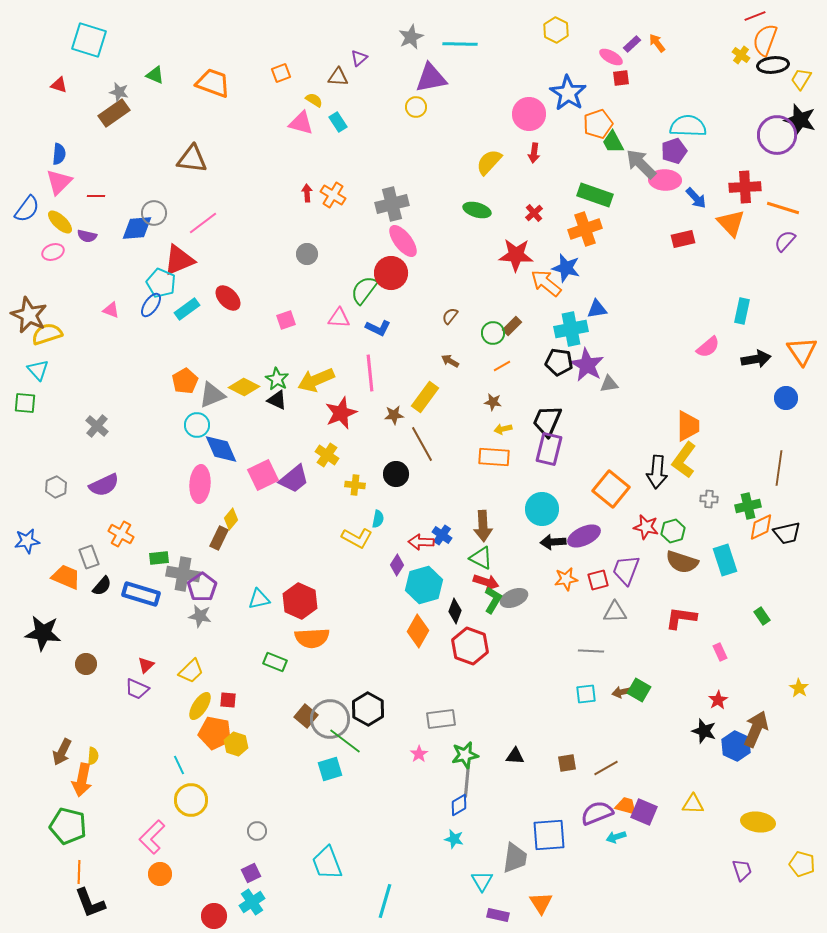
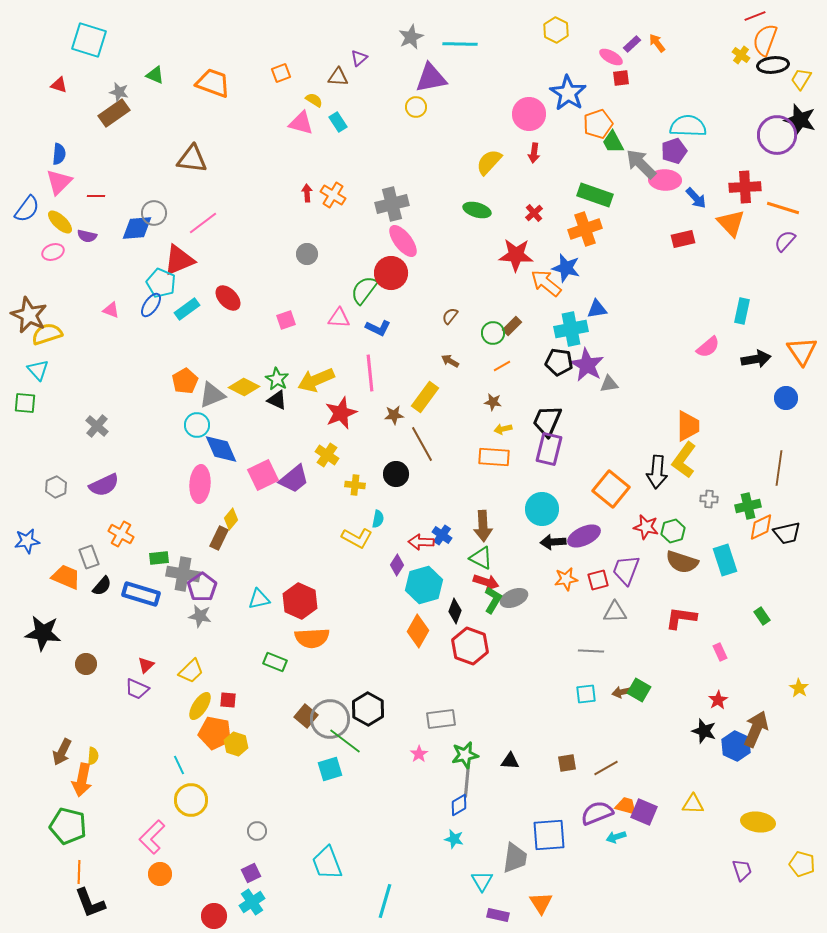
black triangle at (515, 756): moved 5 px left, 5 px down
